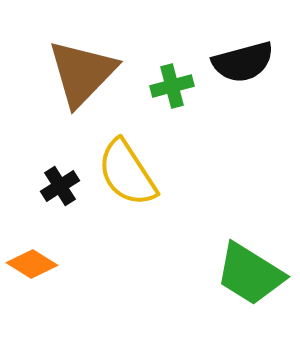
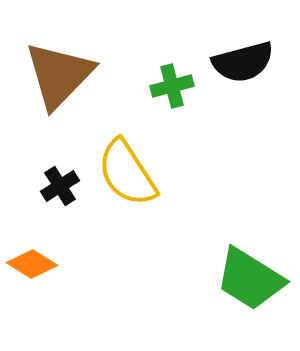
brown triangle: moved 23 px left, 2 px down
green trapezoid: moved 5 px down
